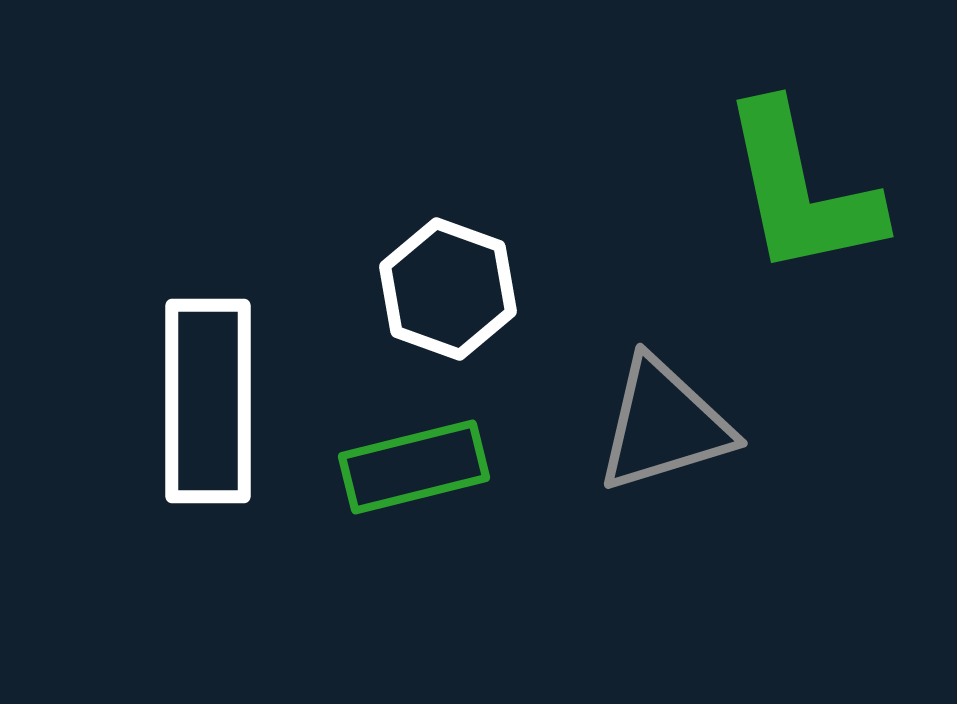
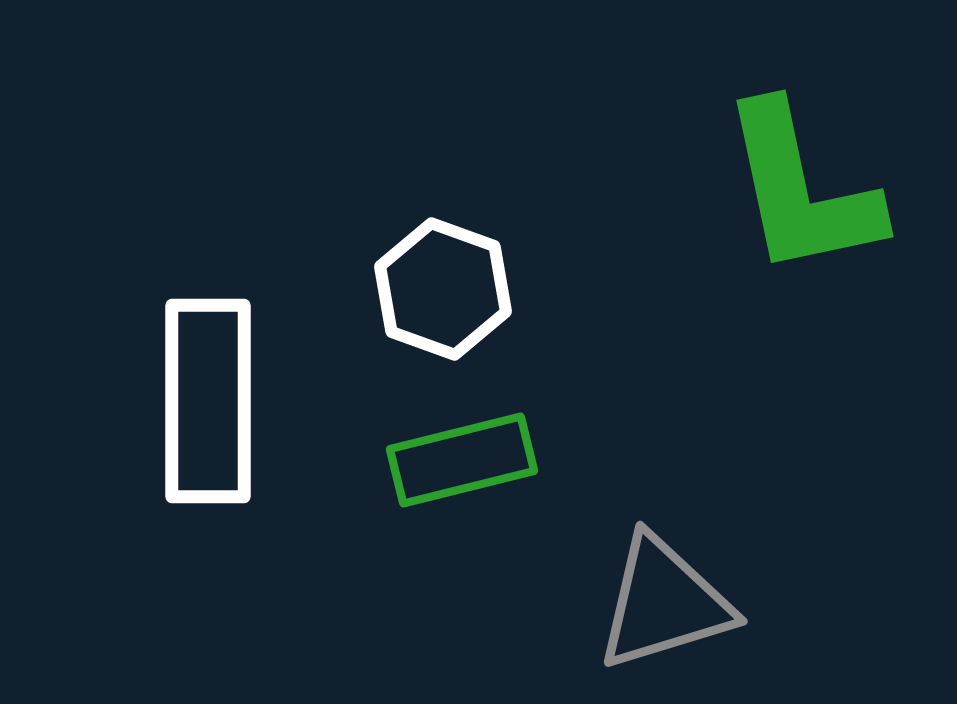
white hexagon: moved 5 px left
gray triangle: moved 178 px down
green rectangle: moved 48 px right, 7 px up
